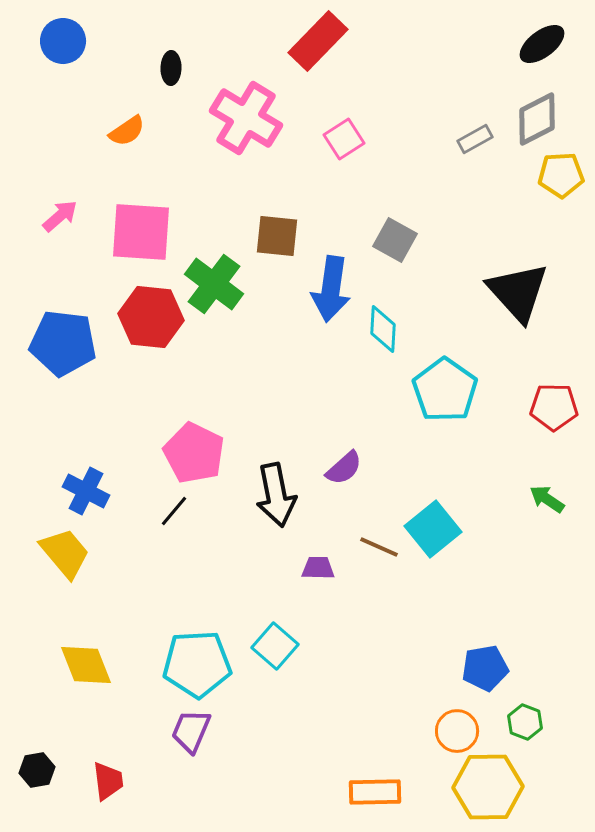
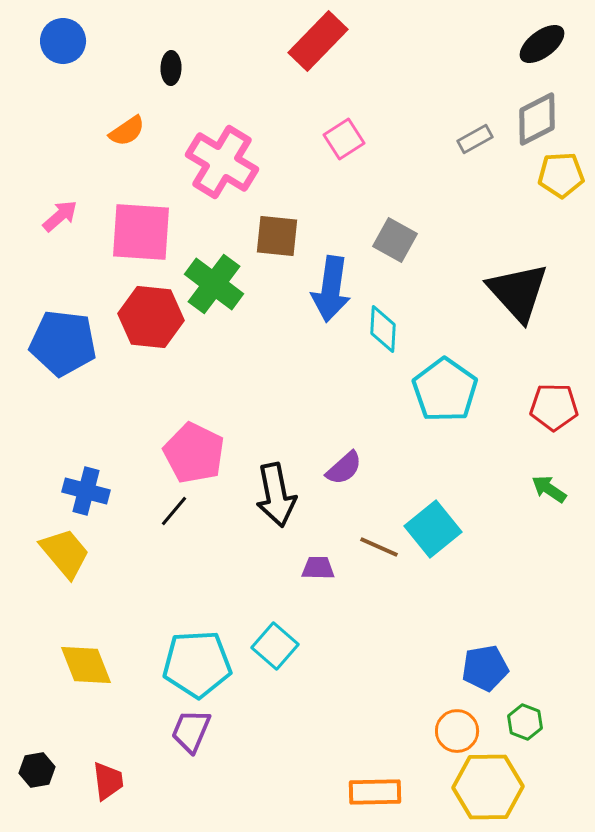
pink cross at (246, 118): moved 24 px left, 44 px down
blue cross at (86, 491): rotated 12 degrees counterclockwise
green arrow at (547, 499): moved 2 px right, 10 px up
